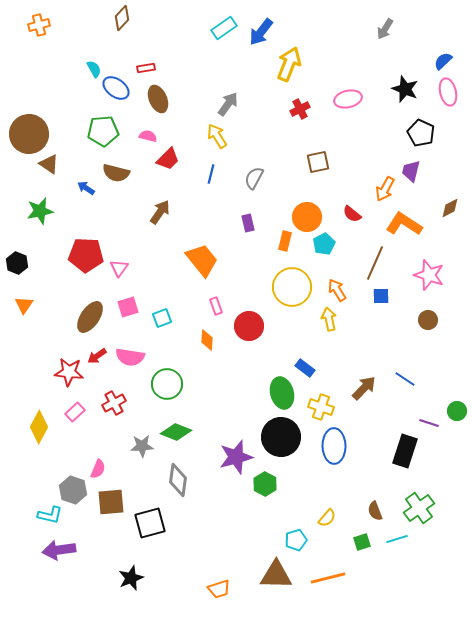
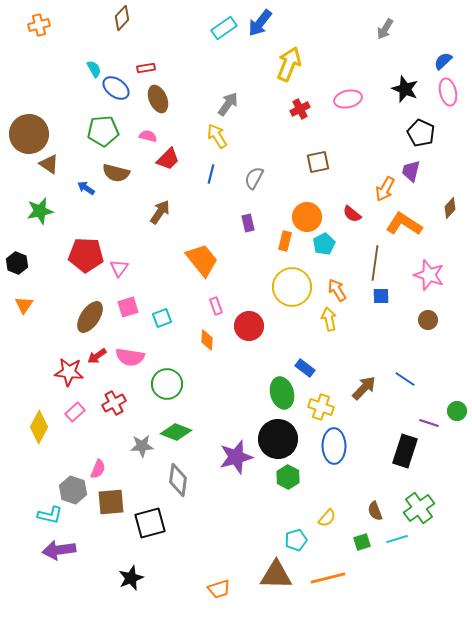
blue arrow at (261, 32): moved 1 px left, 9 px up
brown diamond at (450, 208): rotated 20 degrees counterclockwise
brown line at (375, 263): rotated 16 degrees counterclockwise
black circle at (281, 437): moved 3 px left, 2 px down
green hexagon at (265, 484): moved 23 px right, 7 px up
